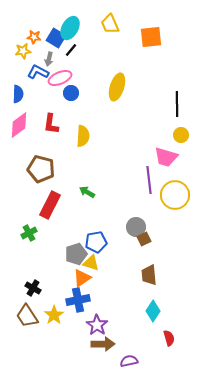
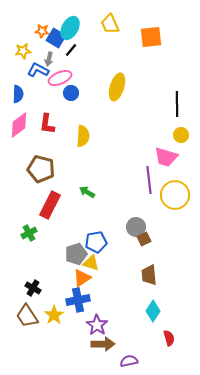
orange star at (34, 37): moved 8 px right, 6 px up
blue L-shape at (38, 72): moved 2 px up
red L-shape at (51, 124): moved 4 px left
